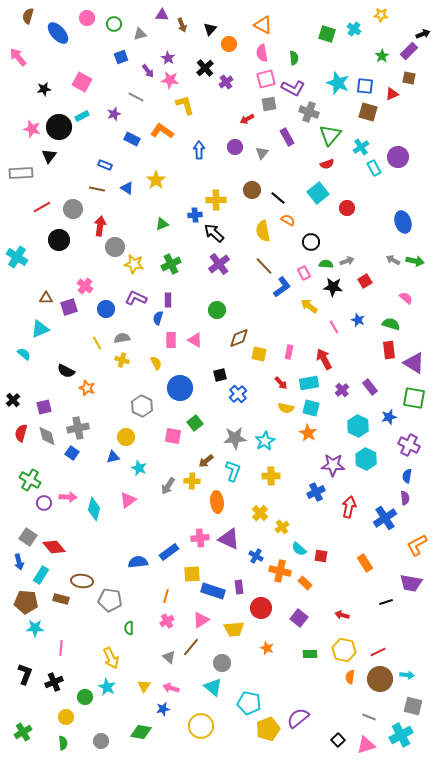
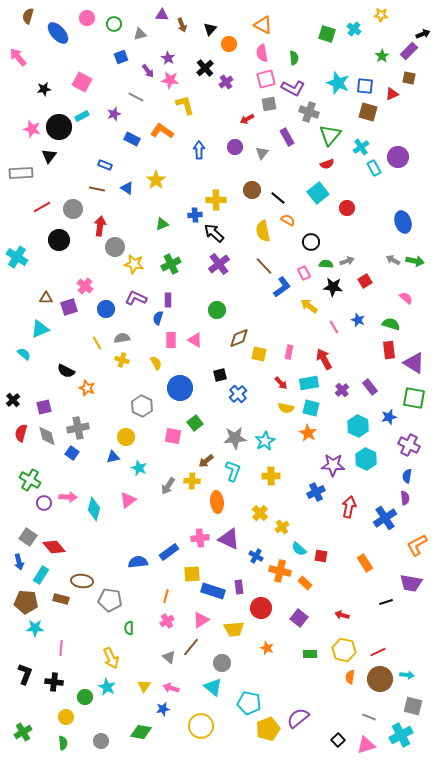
black cross at (54, 682): rotated 30 degrees clockwise
